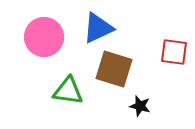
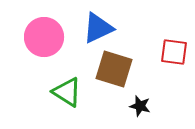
green triangle: moved 1 px left, 1 px down; rotated 24 degrees clockwise
